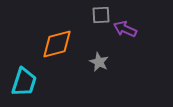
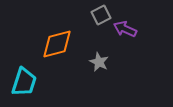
gray square: rotated 24 degrees counterclockwise
